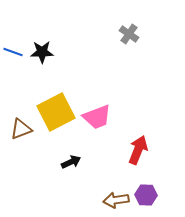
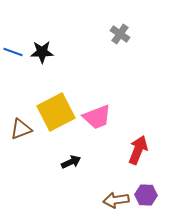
gray cross: moved 9 px left
